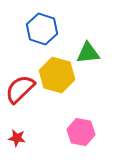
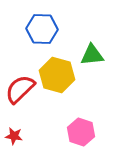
blue hexagon: rotated 16 degrees counterclockwise
green triangle: moved 4 px right, 2 px down
pink hexagon: rotated 8 degrees clockwise
red star: moved 3 px left, 2 px up
